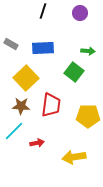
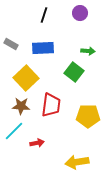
black line: moved 1 px right, 4 px down
yellow arrow: moved 3 px right, 5 px down
